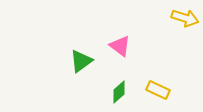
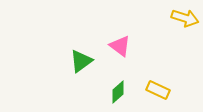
green diamond: moved 1 px left
